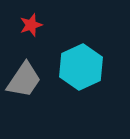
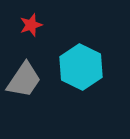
cyan hexagon: rotated 9 degrees counterclockwise
